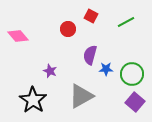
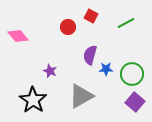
green line: moved 1 px down
red circle: moved 2 px up
